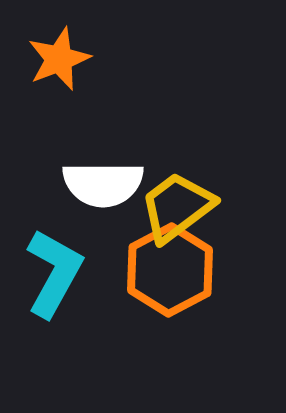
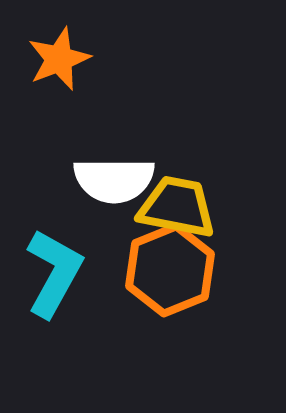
white semicircle: moved 11 px right, 4 px up
yellow trapezoid: rotated 48 degrees clockwise
orange hexagon: rotated 6 degrees clockwise
